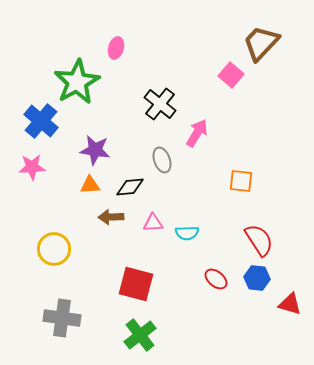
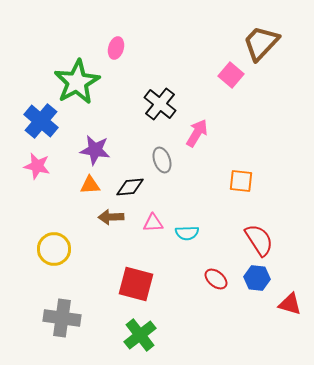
pink star: moved 5 px right, 1 px up; rotated 16 degrees clockwise
